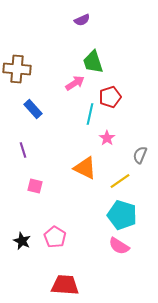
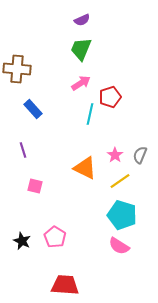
green trapezoid: moved 12 px left, 13 px up; rotated 40 degrees clockwise
pink arrow: moved 6 px right
pink star: moved 8 px right, 17 px down
